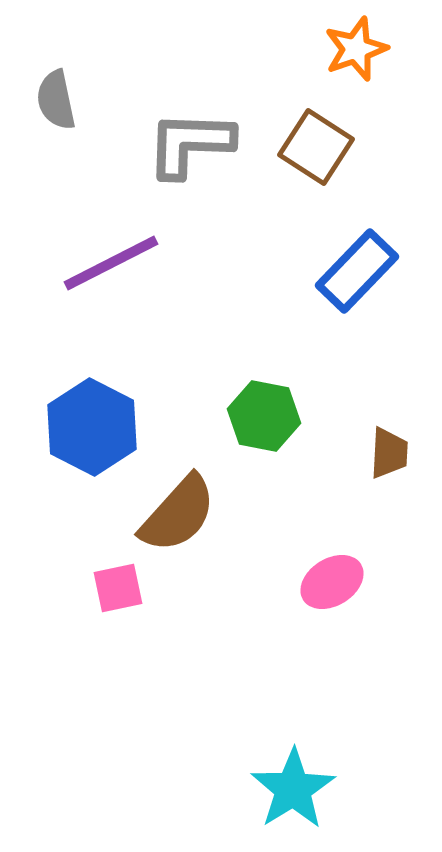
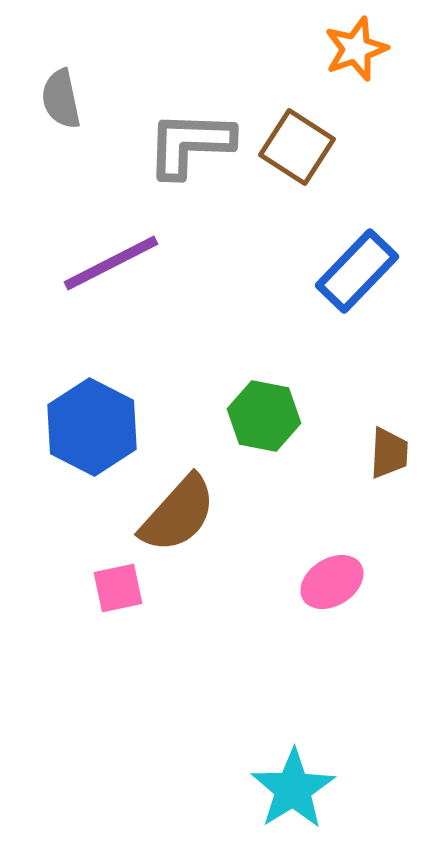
gray semicircle: moved 5 px right, 1 px up
brown square: moved 19 px left
